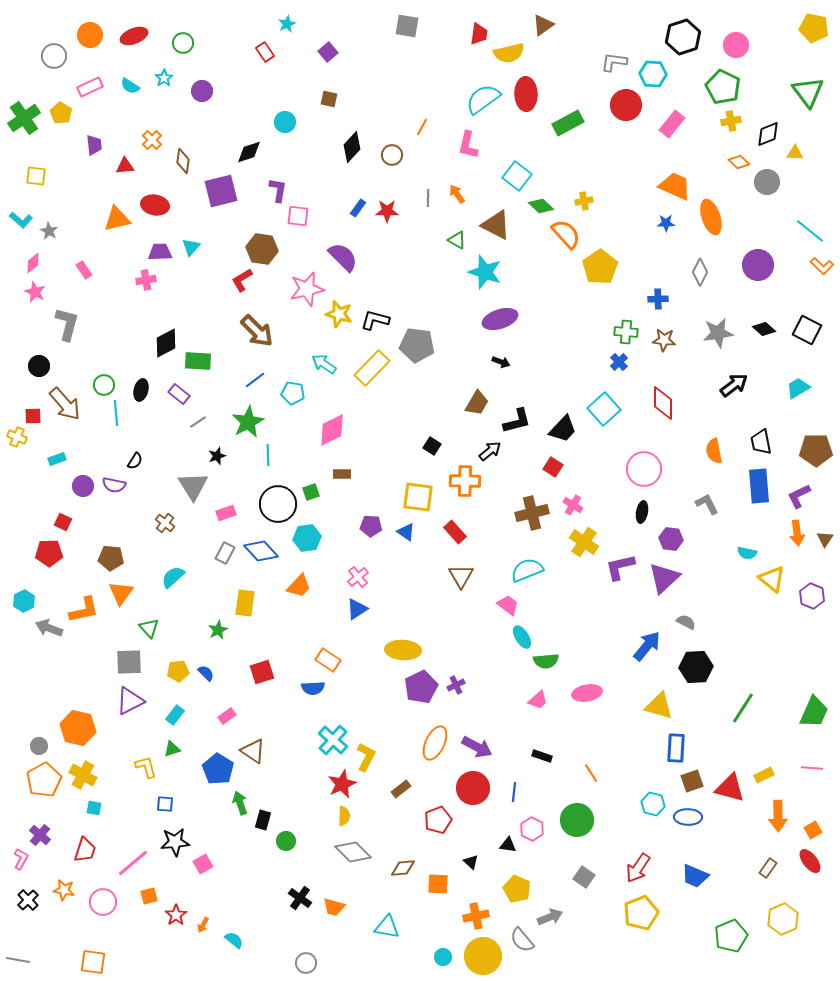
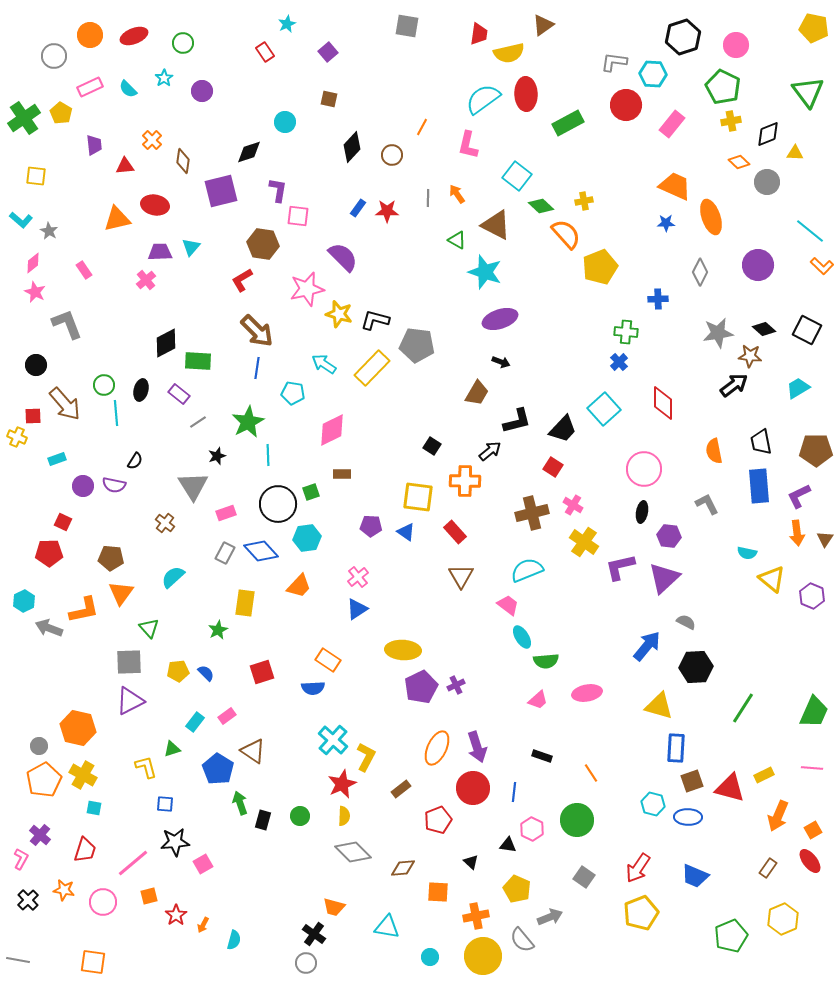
cyan semicircle at (130, 86): moved 2 px left, 3 px down; rotated 12 degrees clockwise
brown hexagon at (262, 249): moved 1 px right, 5 px up
yellow pentagon at (600, 267): rotated 12 degrees clockwise
pink cross at (146, 280): rotated 30 degrees counterclockwise
gray L-shape at (67, 324): rotated 36 degrees counterclockwise
brown star at (664, 340): moved 86 px right, 16 px down
black circle at (39, 366): moved 3 px left, 1 px up
blue line at (255, 380): moved 2 px right, 12 px up; rotated 45 degrees counterclockwise
brown trapezoid at (477, 403): moved 10 px up
purple hexagon at (671, 539): moved 2 px left, 3 px up
cyan rectangle at (175, 715): moved 20 px right, 7 px down
orange ellipse at (435, 743): moved 2 px right, 5 px down
purple arrow at (477, 747): rotated 44 degrees clockwise
orange arrow at (778, 816): rotated 24 degrees clockwise
green circle at (286, 841): moved 14 px right, 25 px up
orange square at (438, 884): moved 8 px down
black cross at (300, 898): moved 14 px right, 36 px down
cyan semicircle at (234, 940): rotated 66 degrees clockwise
cyan circle at (443, 957): moved 13 px left
